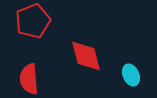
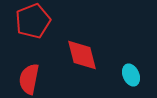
red diamond: moved 4 px left, 1 px up
red semicircle: rotated 16 degrees clockwise
